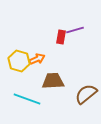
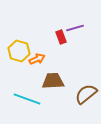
purple line: moved 2 px up
red rectangle: rotated 32 degrees counterclockwise
yellow hexagon: moved 10 px up
